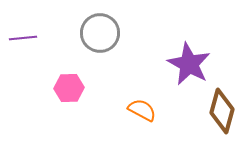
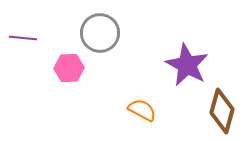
purple line: rotated 12 degrees clockwise
purple star: moved 2 px left, 1 px down
pink hexagon: moved 20 px up
